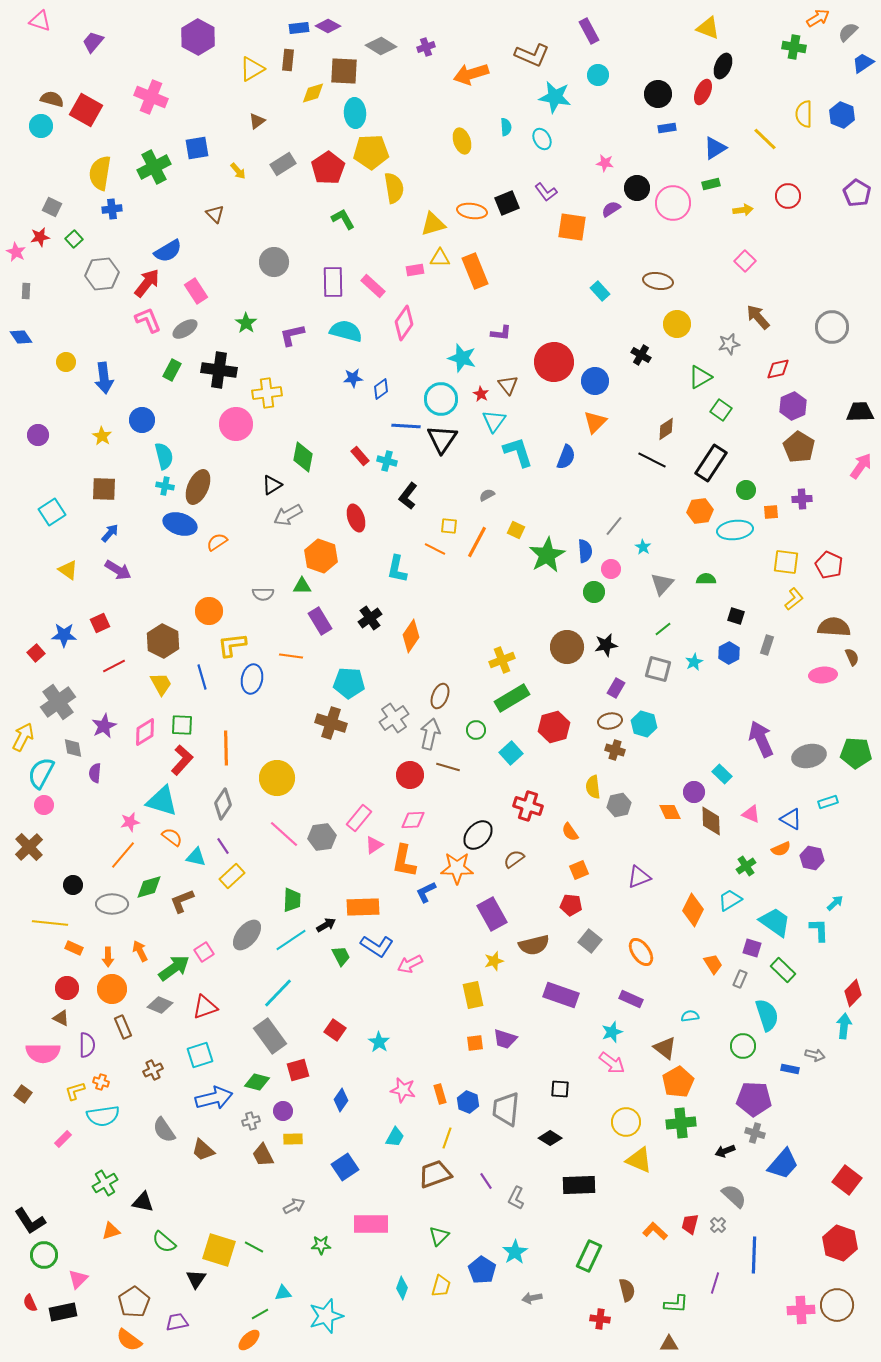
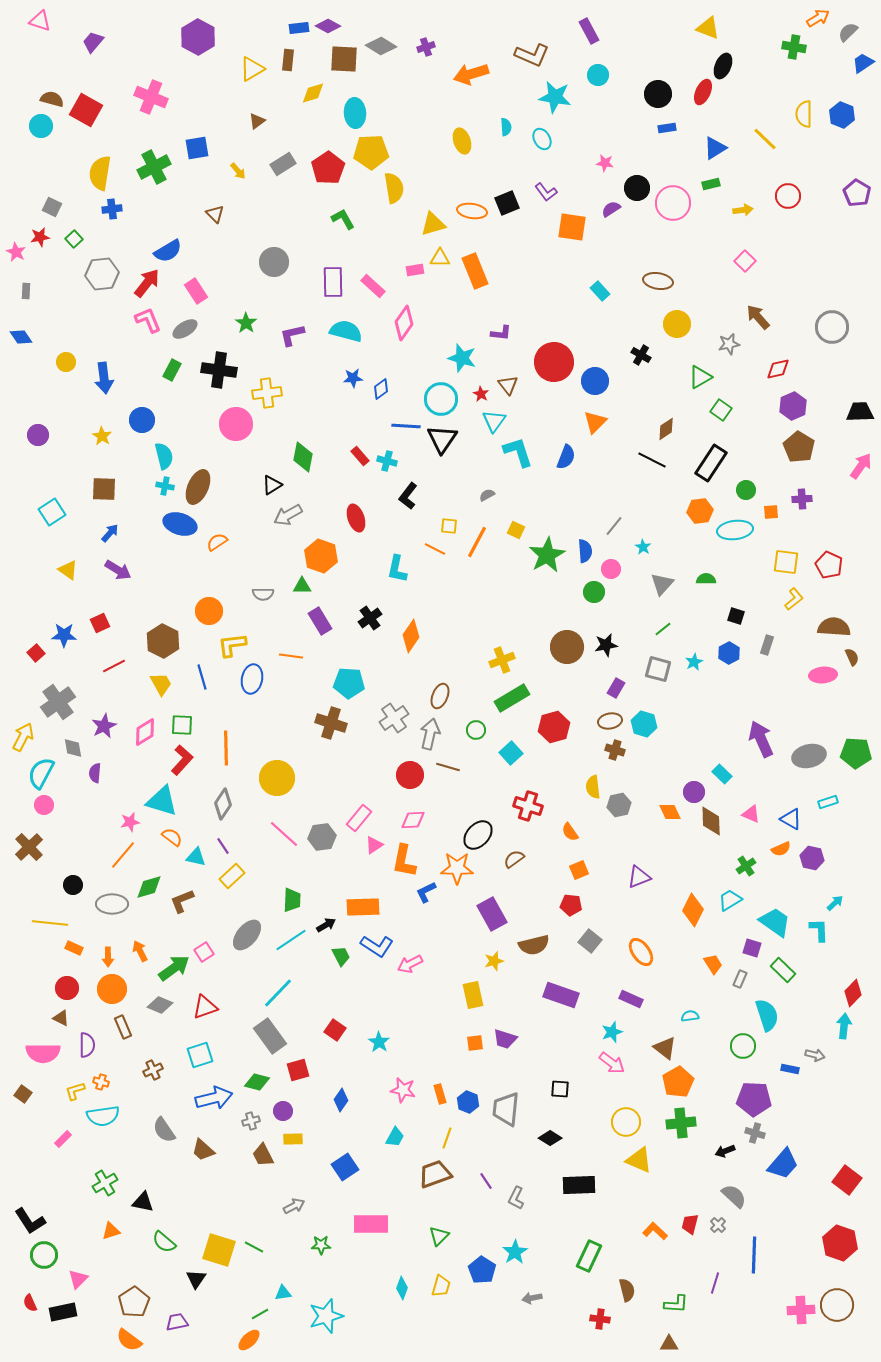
brown square at (344, 71): moved 12 px up
